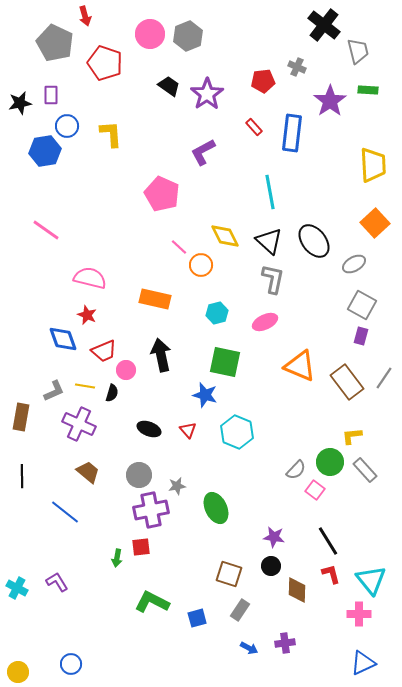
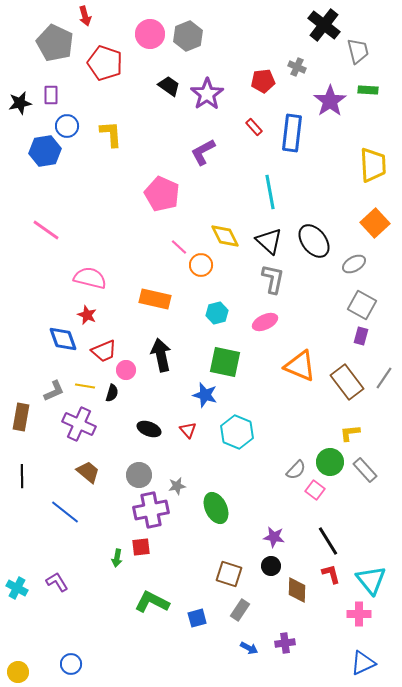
yellow L-shape at (352, 436): moved 2 px left, 3 px up
